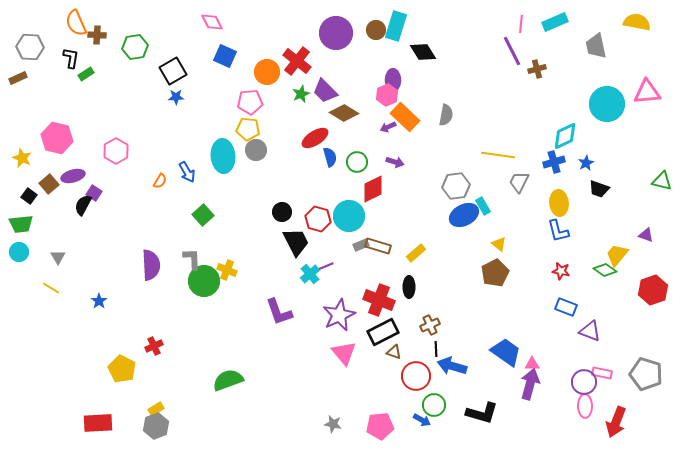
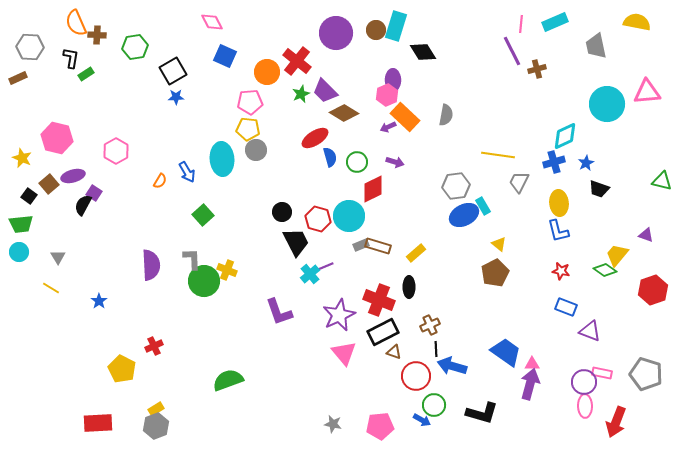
cyan ellipse at (223, 156): moved 1 px left, 3 px down
